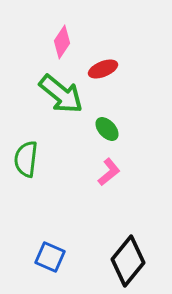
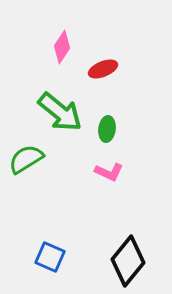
pink diamond: moved 5 px down
green arrow: moved 1 px left, 18 px down
green ellipse: rotated 50 degrees clockwise
green semicircle: rotated 51 degrees clockwise
pink L-shape: rotated 64 degrees clockwise
